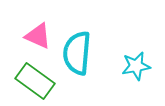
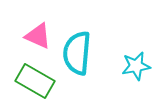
green rectangle: rotated 6 degrees counterclockwise
